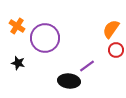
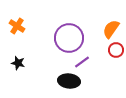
purple circle: moved 24 px right
purple line: moved 5 px left, 4 px up
